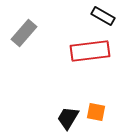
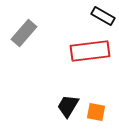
black trapezoid: moved 12 px up
